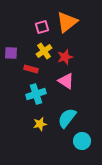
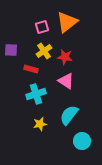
purple square: moved 3 px up
red star: rotated 28 degrees clockwise
cyan semicircle: moved 2 px right, 3 px up
